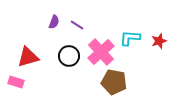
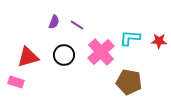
red star: rotated 21 degrees clockwise
black circle: moved 5 px left, 1 px up
brown pentagon: moved 15 px right
